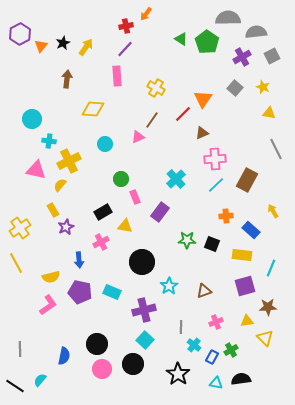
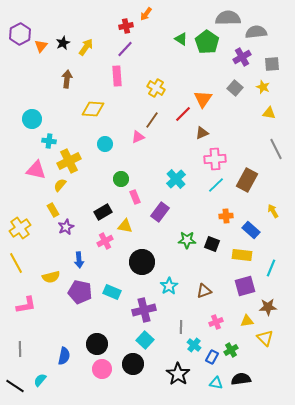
gray square at (272, 56): moved 8 px down; rotated 21 degrees clockwise
pink cross at (101, 242): moved 4 px right, 1 px up
pink L-shape at (48, 305): moved 22 px left; rotated 25 degrees clockwise
